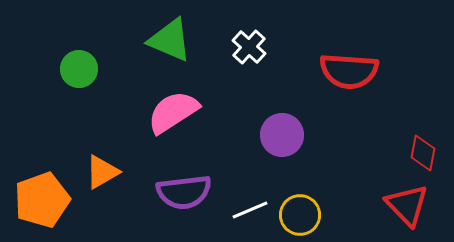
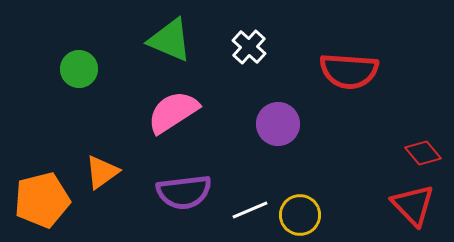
purple circle: moved 4 px left, 11 px up
red diamond: rotated 51 degrees counterclockwise
orange triangle: rotated 6 degrees counterclockwise
orange pentagon: rotated 6 degrees clockwise
red triangle: moved 6 px right
